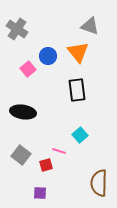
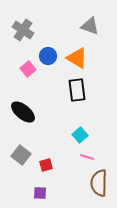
gray cross: moved 6 px right, 1 px down
orange triangle: moved 1 px left, 6 px down; rotated 20 degrees counterclockwise
black ellipse: rotated 30 degrees clockwise
pink line: moved 28 px right, 6 px down
